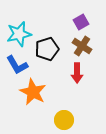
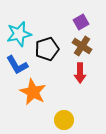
red arrow: moved 3 px right
